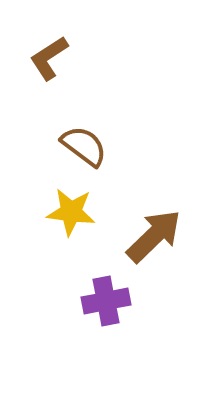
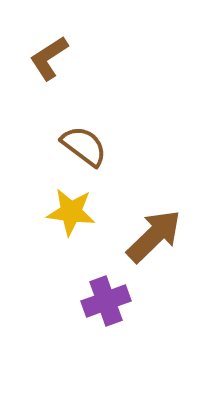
purple cross: rotated 9 degrees counterclockwise
